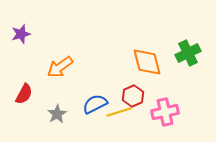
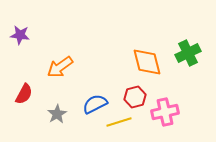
purple star: moved 1 px left, 1 px down; rotated 24 degrees clockwise
red hexagon: moved 2 px right, 1 px down; rotated 10 degrees clockwise
yellow line: moved 10 px down
